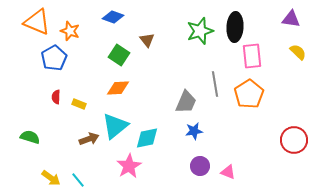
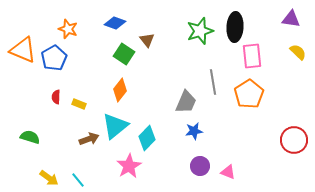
blue diamond: moved 2 px right, 6 px down
orange triangle: moved 14 px left, 28 px down
orange star: moved 2 px left, 2 px up
green square: moved 5 px right, 1 px up
gray line: moved 2 px left, 2 px up
orange diamond: moved 2 px right, 2 px down; rotated 50 degrees counterclockwise
cyan diamond: rotated 35 degrees counterclockwise
yellow arrow: moved 2 px left
